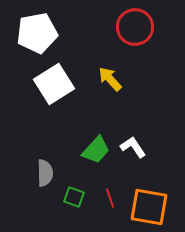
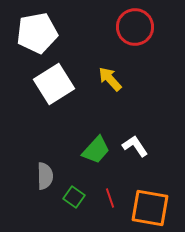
white L-shape: moved 2 px right, 1 px up
gray semicircle: moved 3 px down
green square: rotated 15 degrees clockwise
orange square: moved 1 px right, 1 px down
